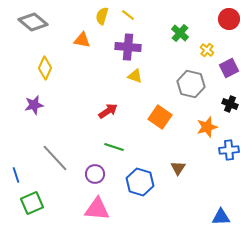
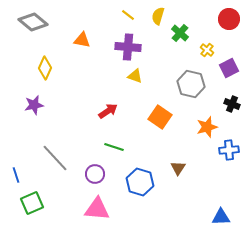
yellow semicircle: moved 56 px right
black cross: moved 2 px right
